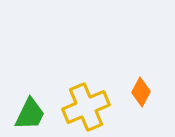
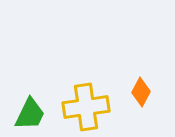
yellow cross: rotated 15 degrees clockwise
